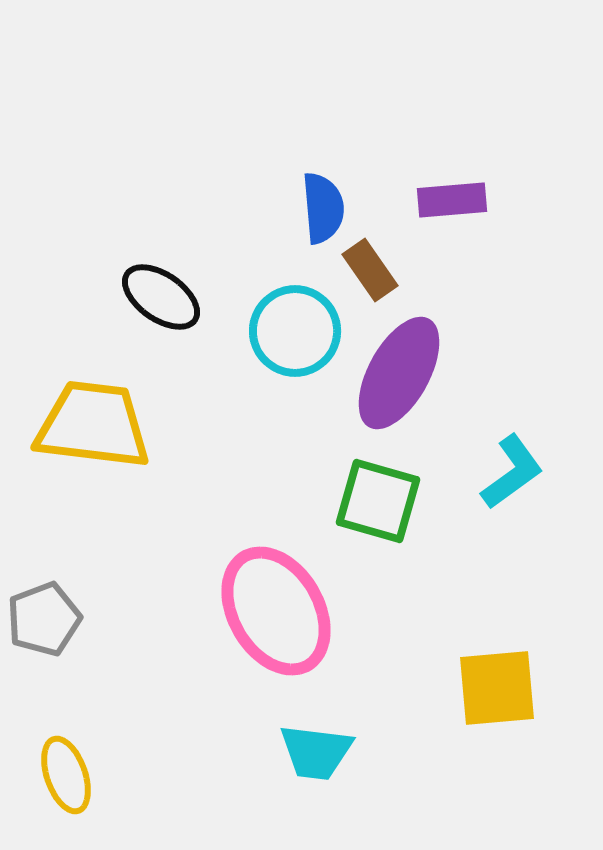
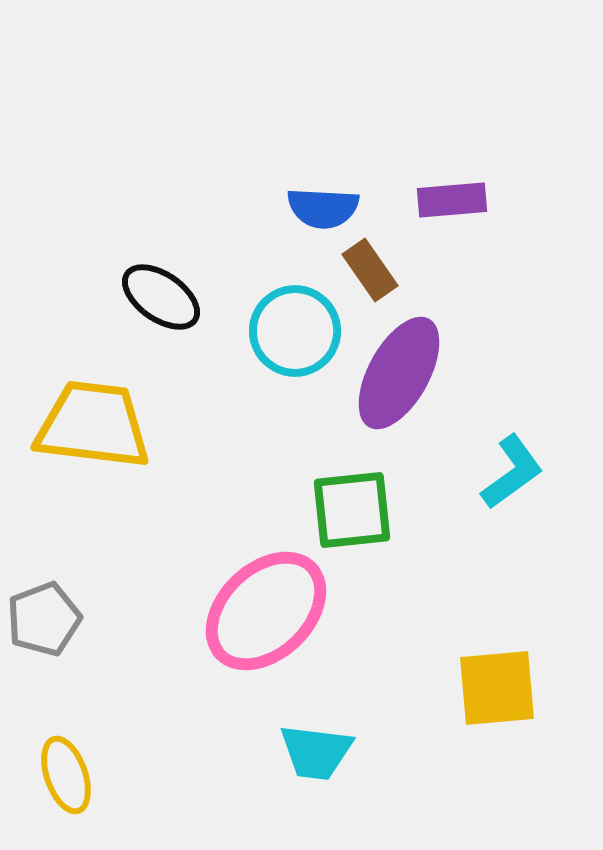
blue semicircle: rotated 98 degrees clockwise
green square: moved 26 px left, 9 px down; rotated 22 degrees counterclockwise
pink ellipse: moved 10 px left; rotated 76 degrees clockwise
